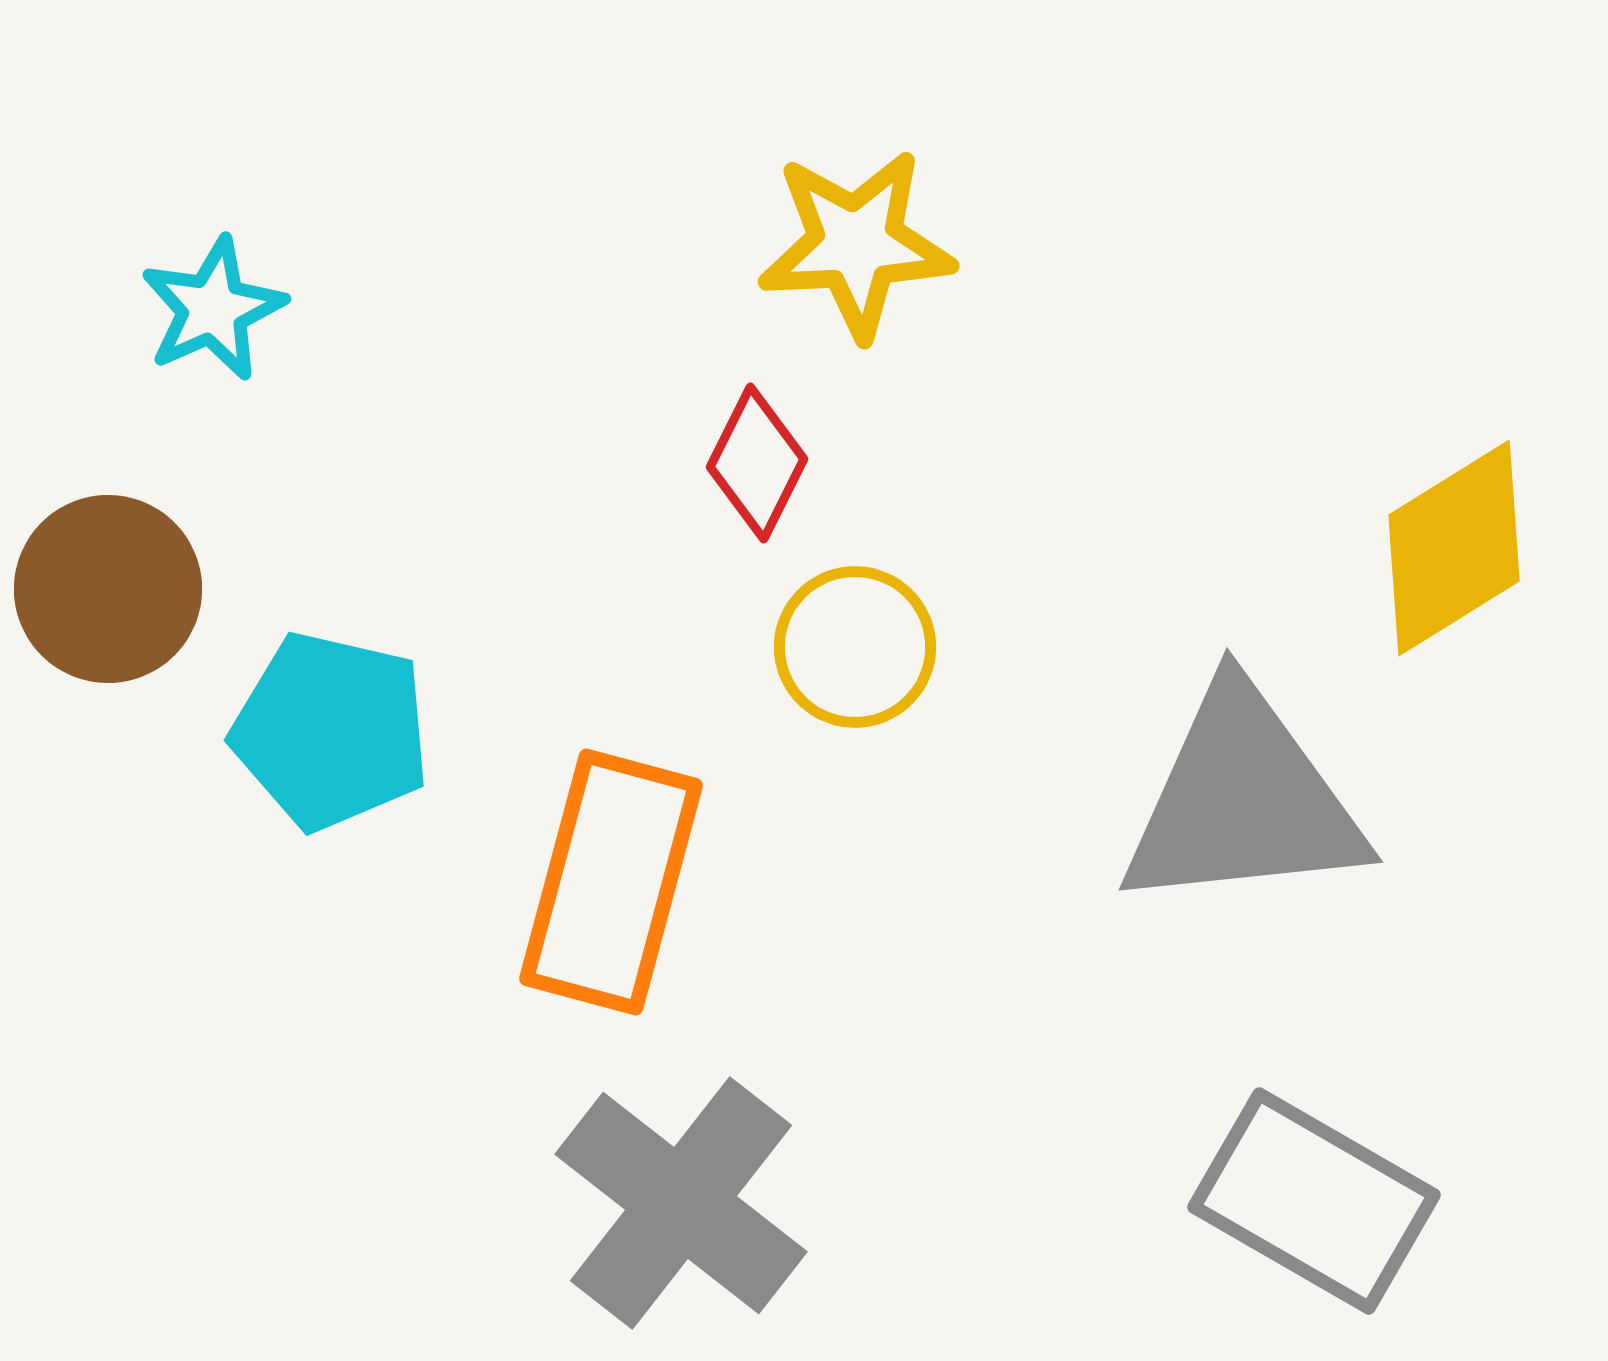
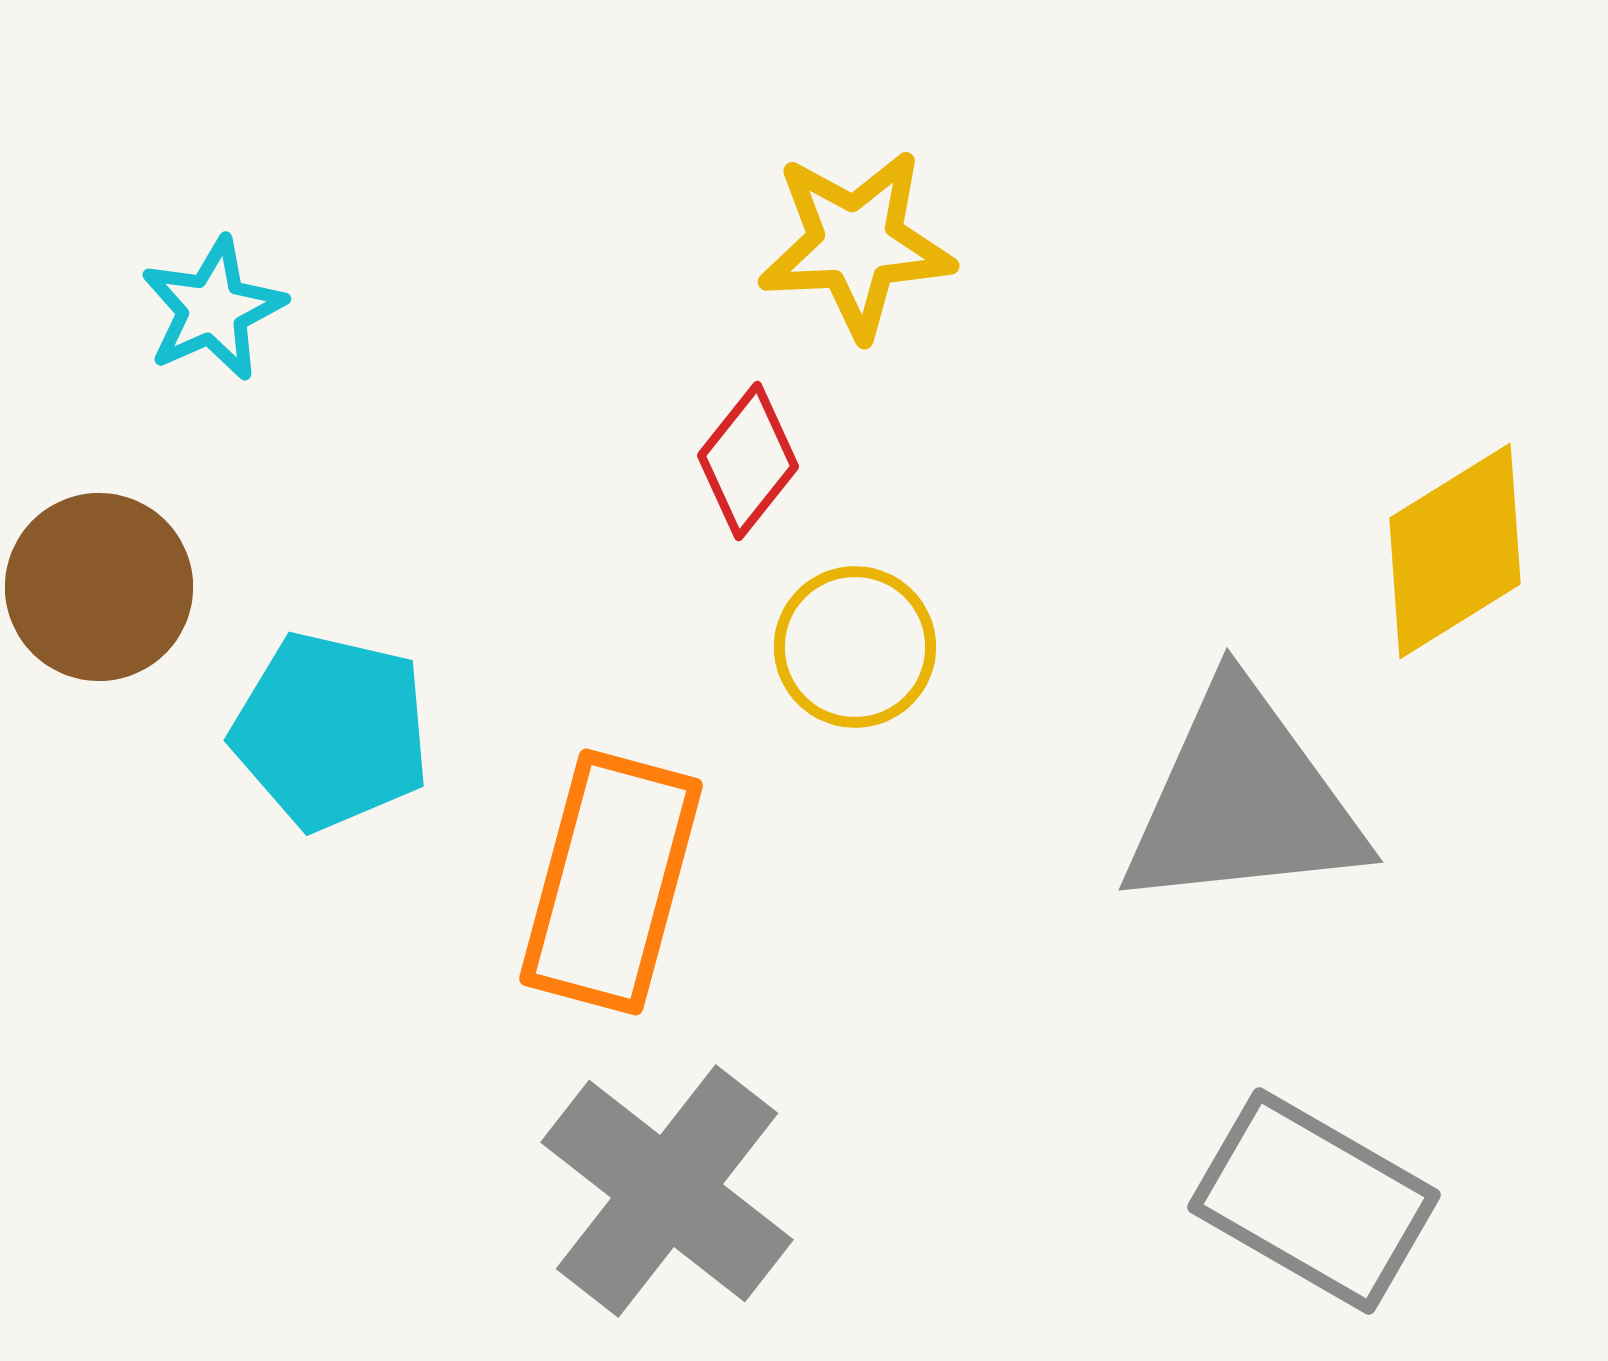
red diamond: moved 9 px left, 2 px up; rotated 12 degrees clockwise
yellow diamond: moved 1 px right, 3 px down
brown circle: moved 9 px left, 2 px up
gray cross: moved 14 px left, 12 px up
